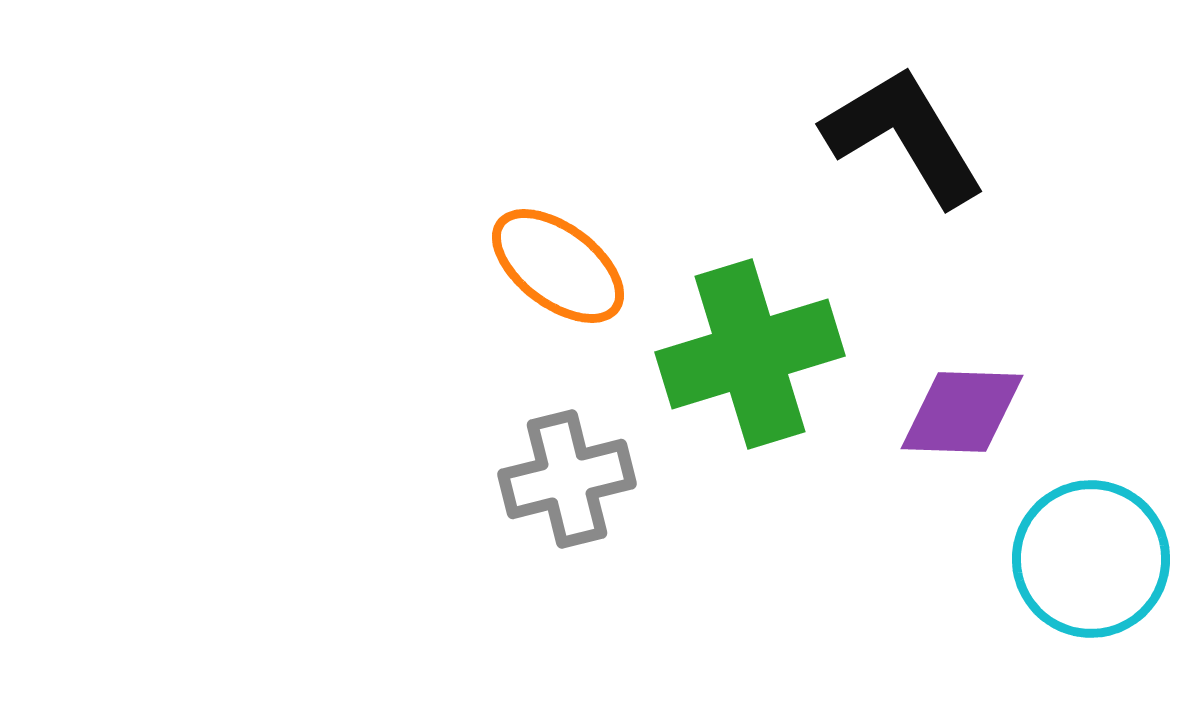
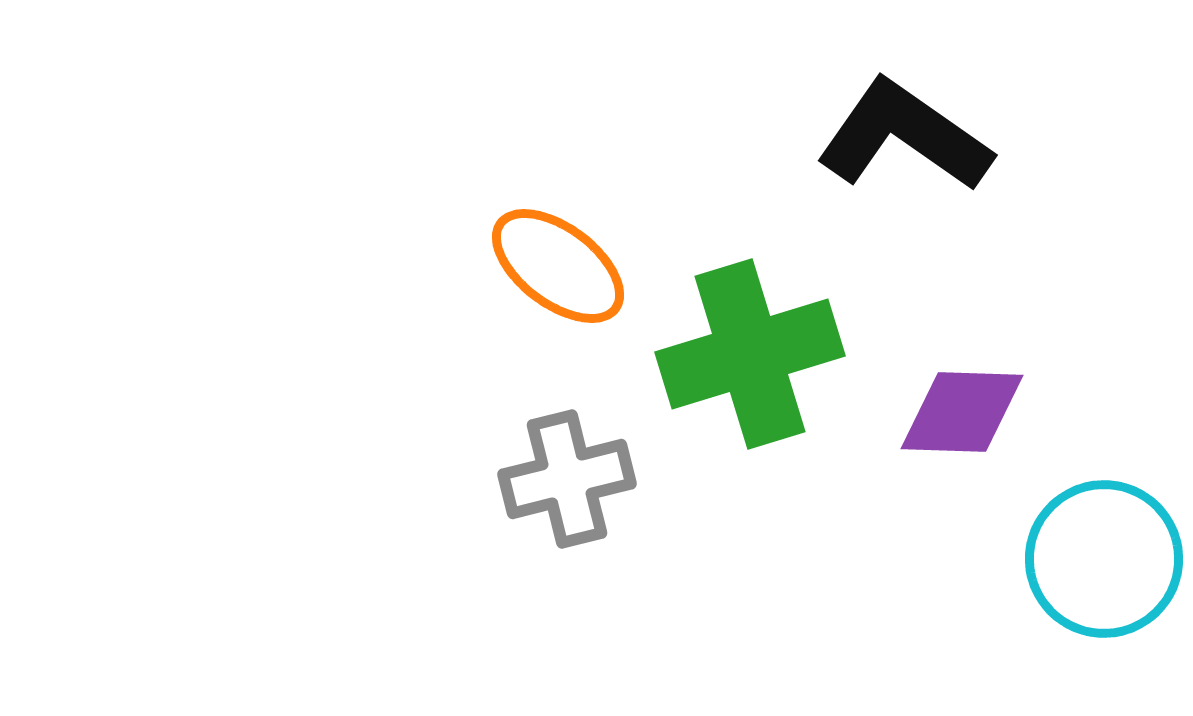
black L-shape: rotated 24 degrees counterclockwise
cyan circle: moved 13 px right
